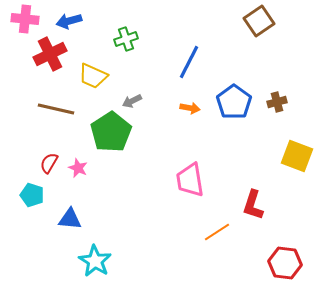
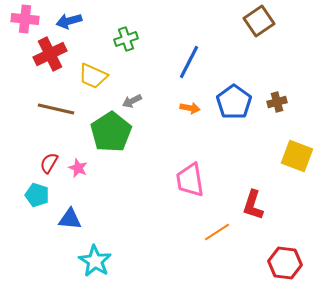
cyan pentagon: moved 5 px right
